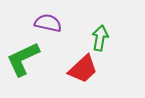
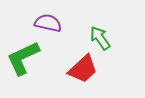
green arrow: rotated 45 degrees counterclockwise
green L-shape: moved 1 px up
